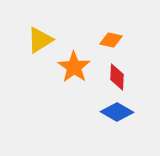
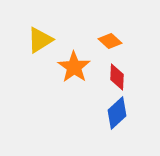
orange diamond: moved 1 px left, 1 px down; rotated 30 degrees clockwise
blue diamond: moved 1 px down; rotated 72 degrees counterclockwise
